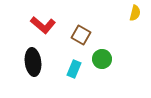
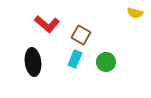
yellow semicircle: rotated 91 degrees clockwise
red L-shape: moved 4 px right, 1 px up
green circle: moved 4 px right, 3 px down
cyan rectangle: moved 1 px right, 10 px up
